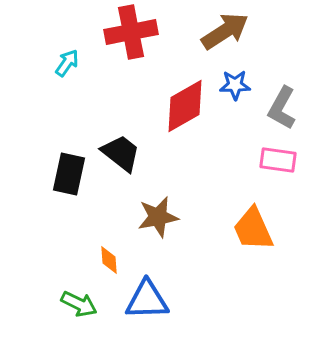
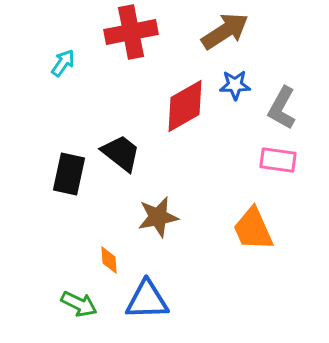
cyan arrow: moved 4 px left
